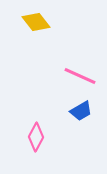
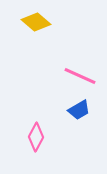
yellow diamond: rotated 12 degrees counterclockwise
blue trapezoid: moved 2 px left, 1 px up
